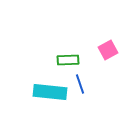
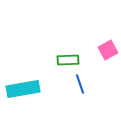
cyan rectangle: moved 27 px left, 3 px up; rotated 16 degrees counterclockwise
